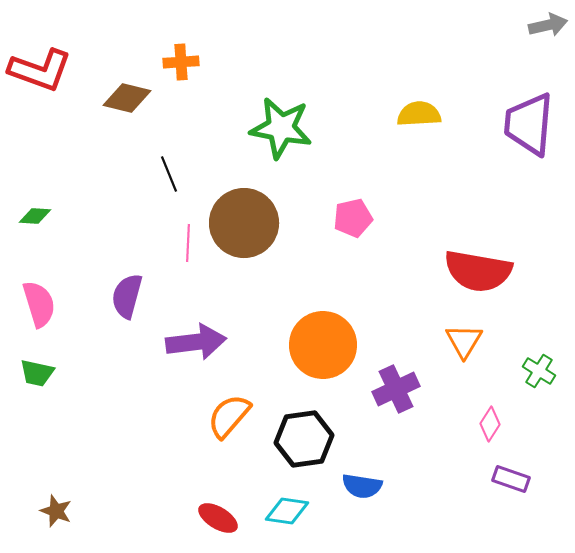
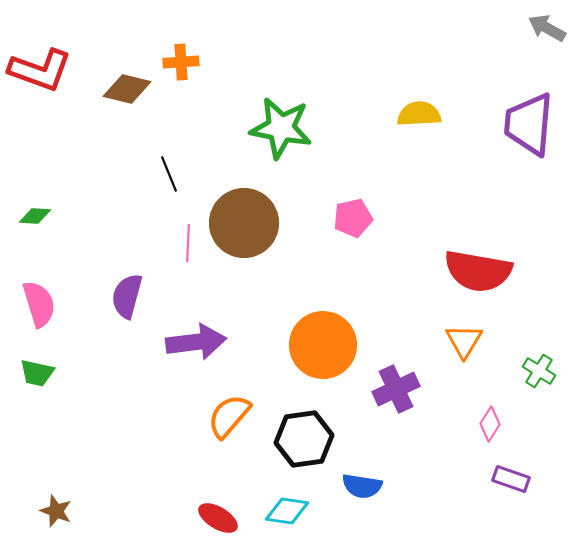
gray arrow: moved 1 px left, 3 px down; rotated 138 degrees counterclockwise
brown diamond: moved 9 px up
